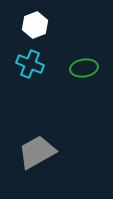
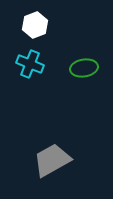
gray trapezoid: moved 15 px right, 8 px down
